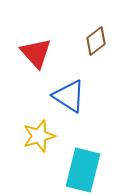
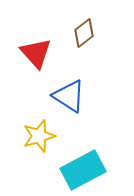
brown diamond: moved 12 px left, 8 px up
cyan rectangle: rotated 48 degrees clockwise
